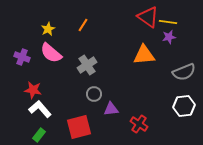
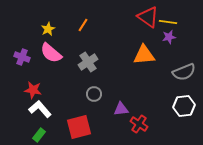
gray cross: moved 1 px right, 3 px up
purple triangle: moved 10 px right
